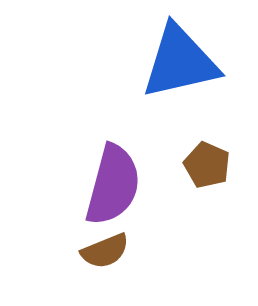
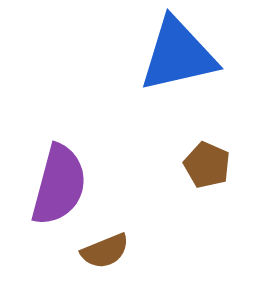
blue triangle: moved 2 px left, 7 px up
purple semicircle: moved 54 px left
